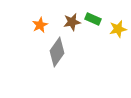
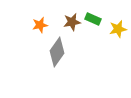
orange star: rotated 14 degrees clockwise
